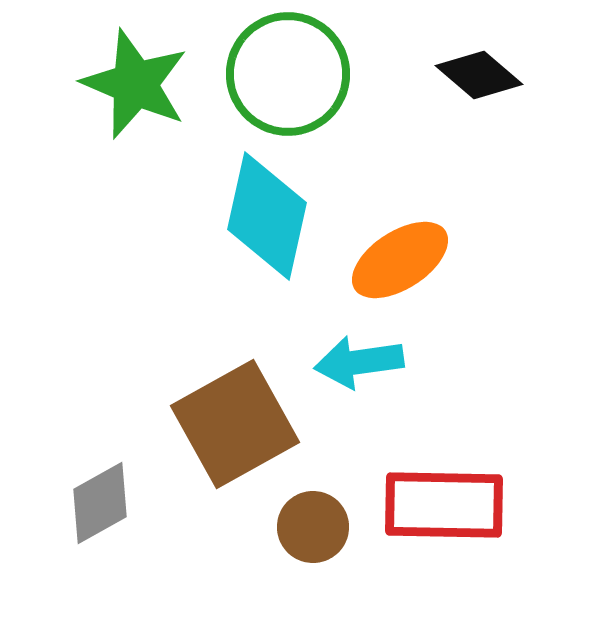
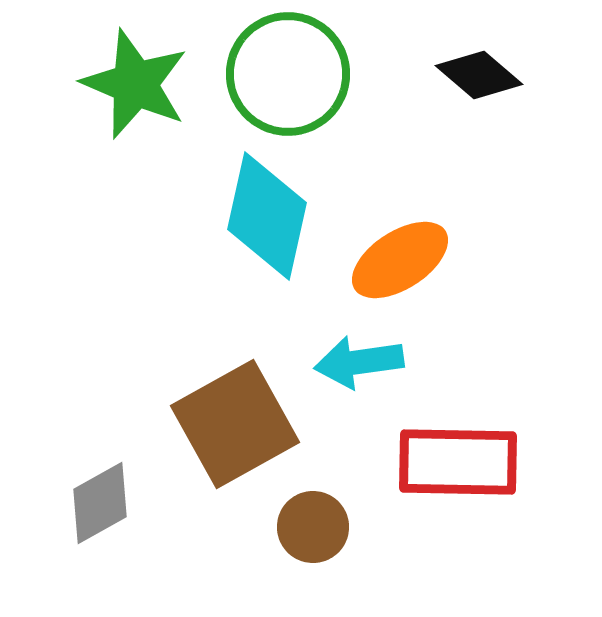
red rectangle: moved 14 px right, 43 px up
